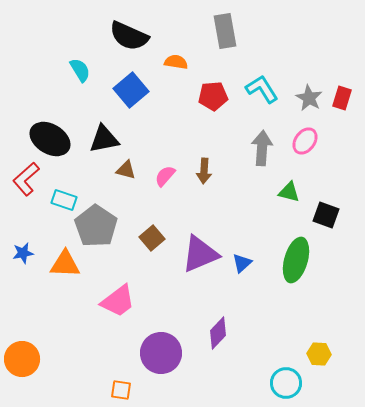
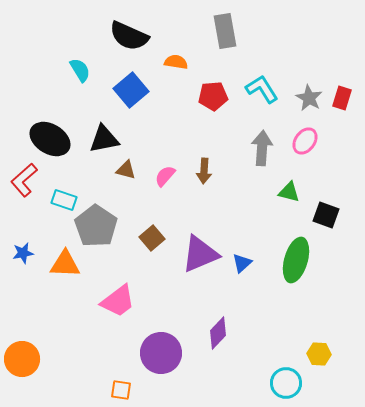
red L-shape: moved 2 px left, 1 px down
